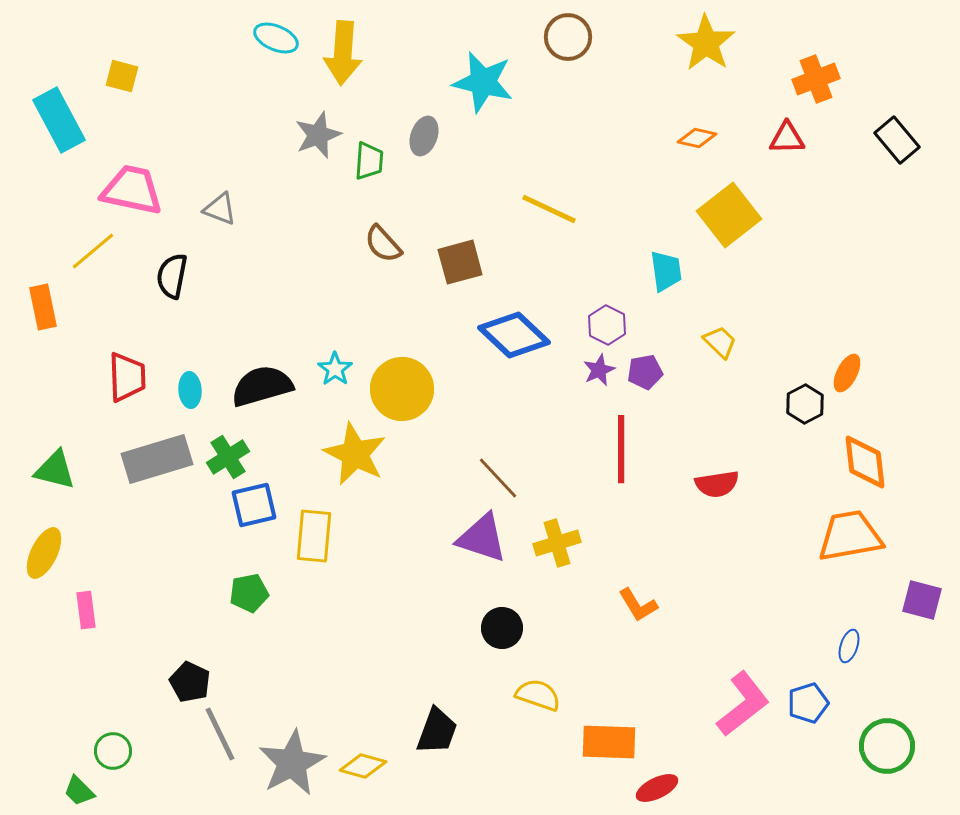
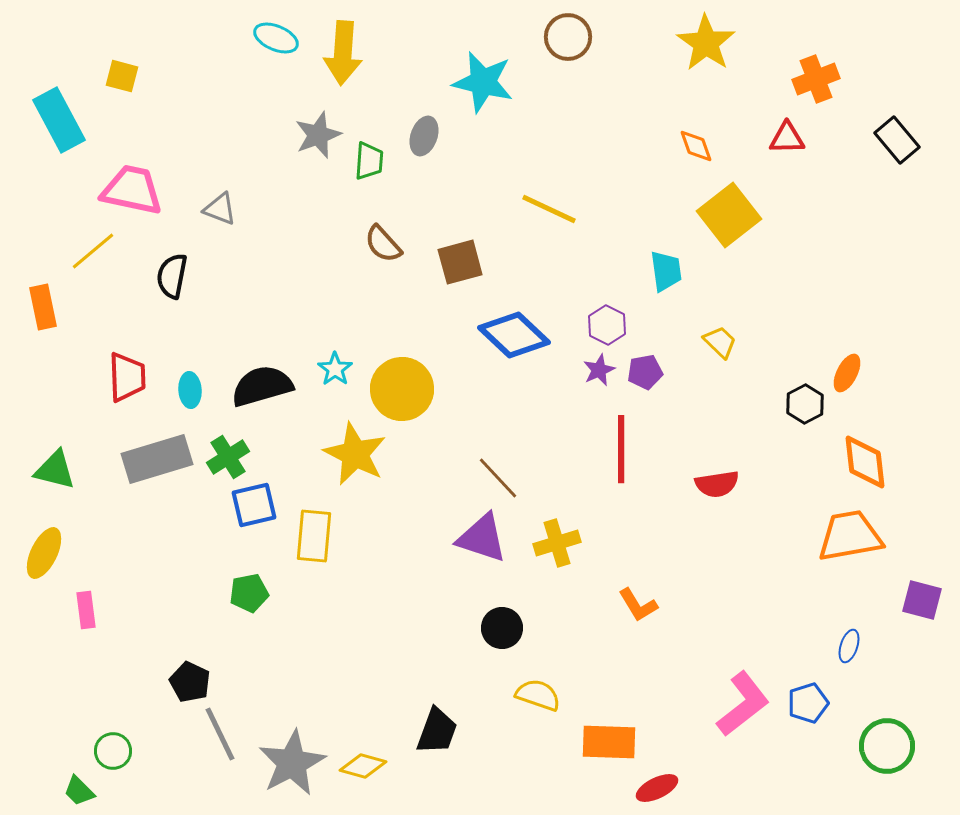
orange diamond at (697, 138): moved 1 px left, 8 px down; rotated 57 degrees clockwise
